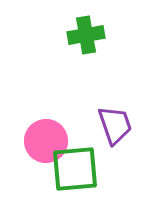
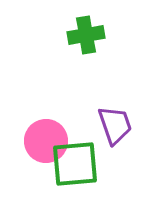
green square: moved 5 px up
